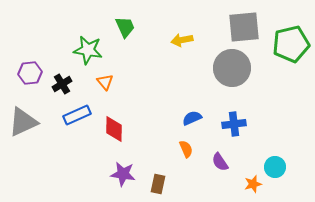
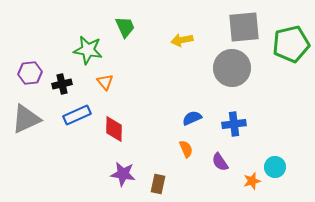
black cross: rotated 18 degrees clockwise
gray triangle: moved 3 px right, 3 px up
orange star: moved 1 px left, 3 px up
